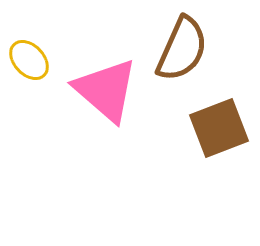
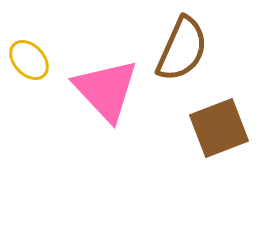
pink triangle: rotated 6 degrees clockwise
